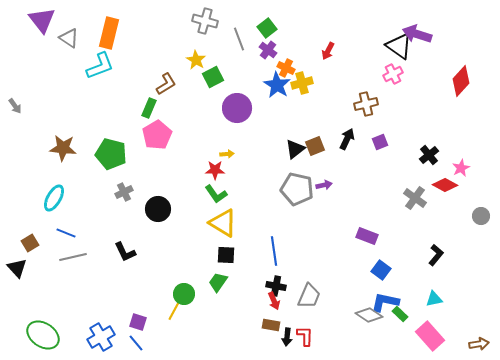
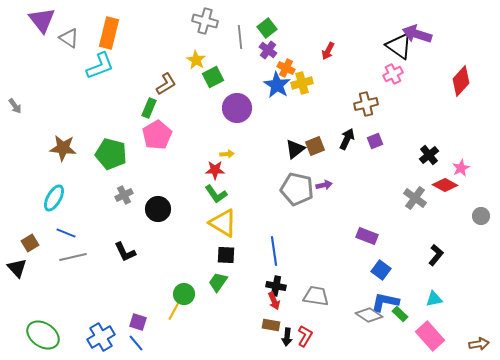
gray line at (239, 39): moved 1 px right, 2 px up; rotated 15 degrees clockwise
purple square at (380, 142): moved 5 px left, 1 px up
gray cross at (124, 192): moved 3 px down
gray trapezoid at (309, 296): moved 7 px right; rotated 104 degrees counterclockwise
red L-shape at (305, 336): rotated 30 degrees clockwise
